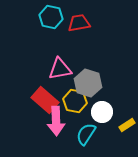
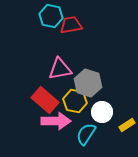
cyan hexagon: moved 1 px up
red trapezoid: moved 8 px left, 2 px down
pink arrow: rotated 88 degrees counterclockwise
